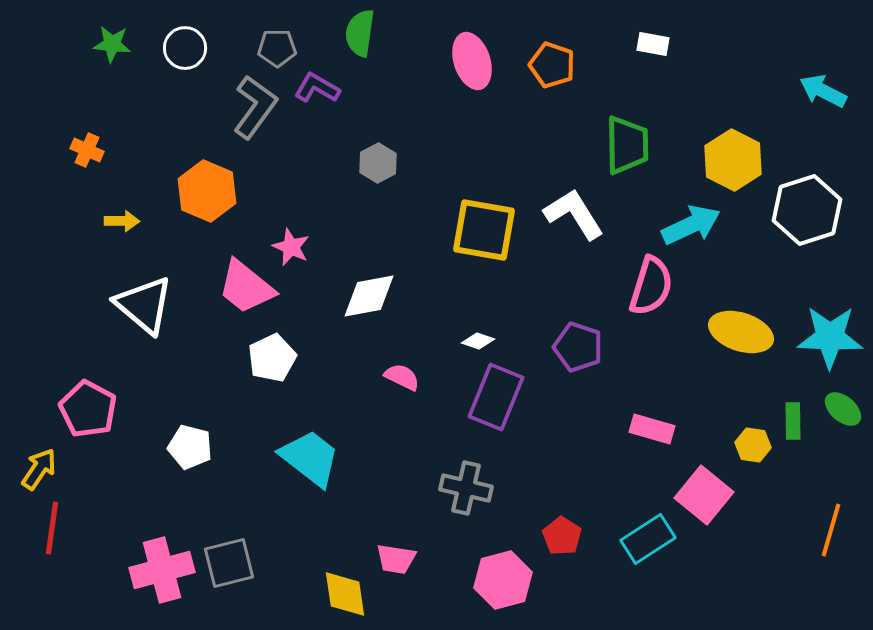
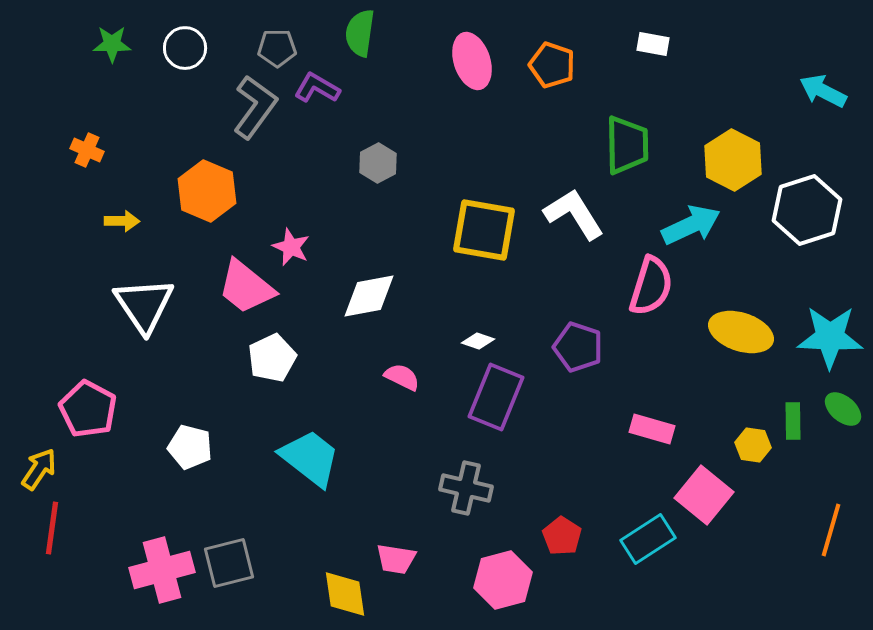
green star at (112, 44): rotated 6 degrees counterclockwise
white triangle at (144, 305): rotated 16 degrees clockwise
